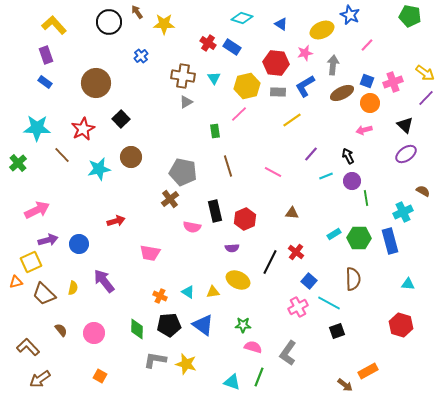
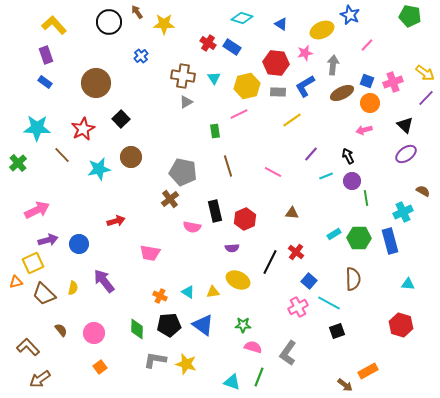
pink line at (239, 114): rotated 18 degrees clockwise
yellow square at (31, 262): moved 2 px right, 1 px down
orange square at (100, 376): moved 9 px up; rotated 24 degrees clockwise
